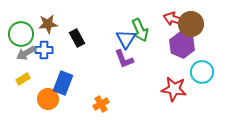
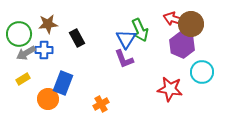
green circle: moved 2 px left
red star: moved 4 px left
